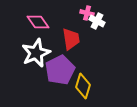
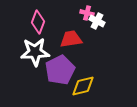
pink diamond: rotated 55 degrees clockwise
red trapezoid: rotated 90 degrees counterclockwise
white star: moved 1 px left, 1 px up; rotated 20 degrees clockwise
yellow diamond: rotated 60 degrees clockwise
